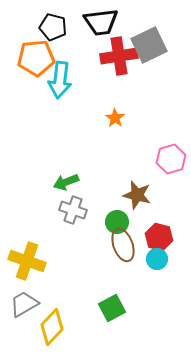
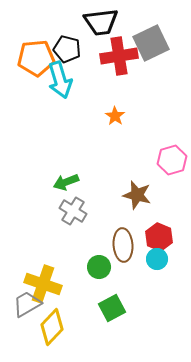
black pentagon: moved 14 px right, 22 px down
gray square: moved 2 px right, 2 px up
cyan arrow: rotated 24 degrees counterclockwise
orange star: moved 2 px up
pink hexagon: moved 1 px right, 1 px down
gray cross: moved 1 px down; rotated 12 degrees clockwise
green circle: moved 18 px left, 45 px down
red hexagon: rotated 8 degrees clockwise
brown ellipse: rotated 16 degrees clockwise
yellow cross: moved 16 px right, 23 px down
gray trapezoid: moved 3 px right
